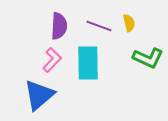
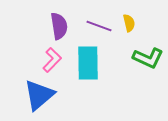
purple semicircle: rotated 12 degrees counterclockwise
